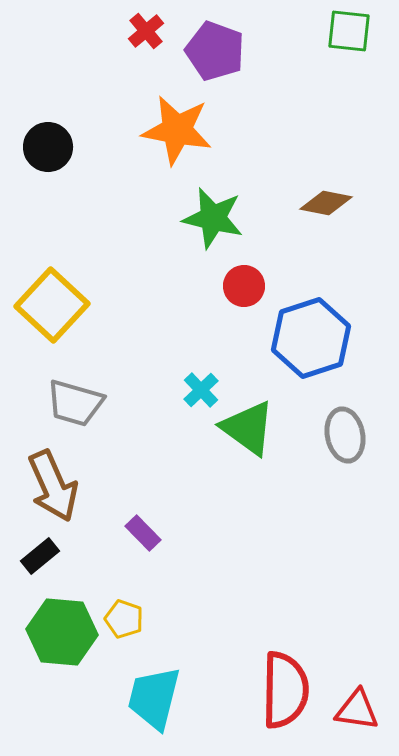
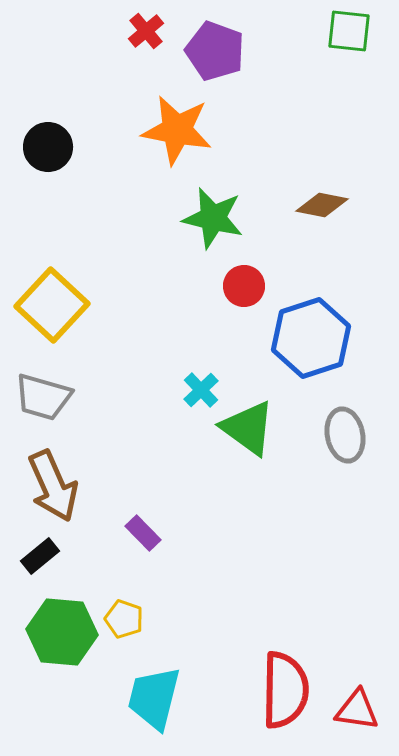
brown diamond: moved 4 px left, 2 px down
gray trapezoid: moved 32 px left, 6 px up
